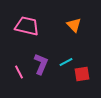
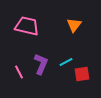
orange triangle: rotated 21 degrees clockwise
